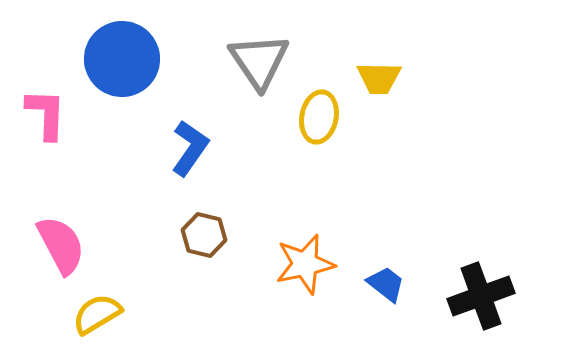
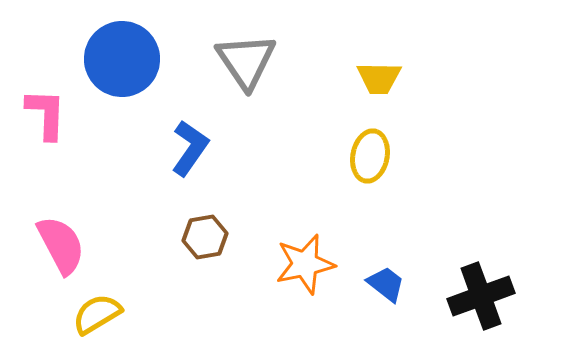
gray triangle: moved 13 px left
yellow ellipse: moved 51 px right, 39 px down
brown hexagon: moved 1 px right, 2 px down; rotated 24 degrees counterclockwise
